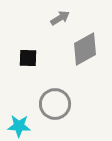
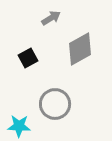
gray arrow: moved 9 px left
gray diamond: moved 5 px left
black square: rotated 30 degrees counterclockwise
